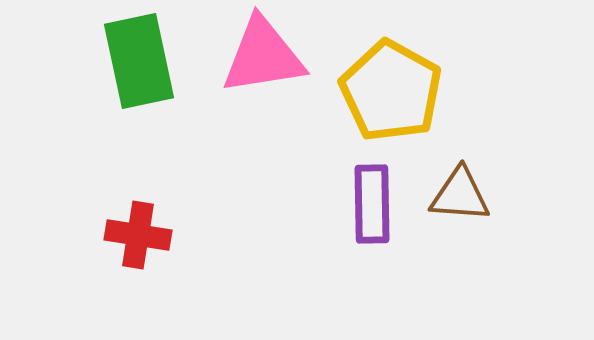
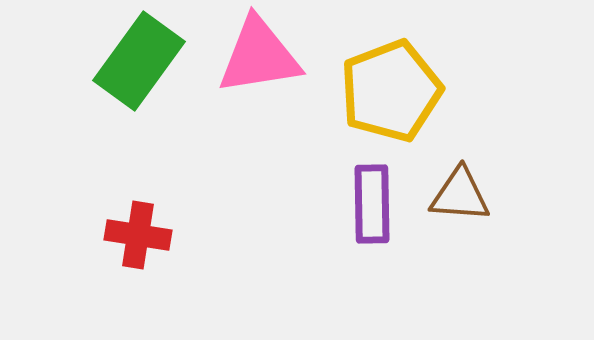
pink triangle: moved 4 px left
green rectangle: rotated 48 degrees clockwise
yellow pentagon: rotated 22 degrees clockwise
